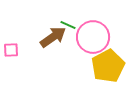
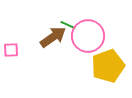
pink circle: moved 5 px left, 1 px up
yellow pentagon: rotated 8 degrees clockwise
